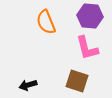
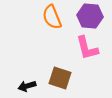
orange semicircle: moved 6 px right, 5 px up
brown square: moved 17 px left, 3 px up
black arrow: moved 1 px left, 1 px down
